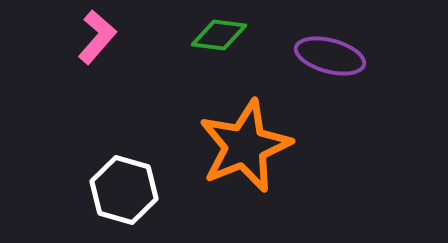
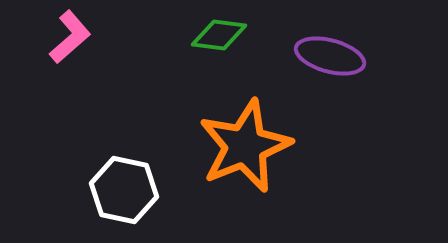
pink L-shape: moved 27 px left; rotated 8 degrees clockwise
white hexagon: rotated 4 degrees counterclockwise
